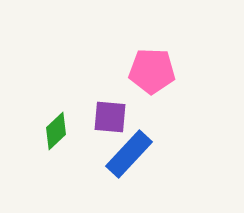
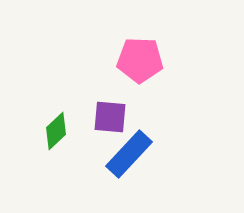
pink pentagon: moved 12 px left, 11 px up
